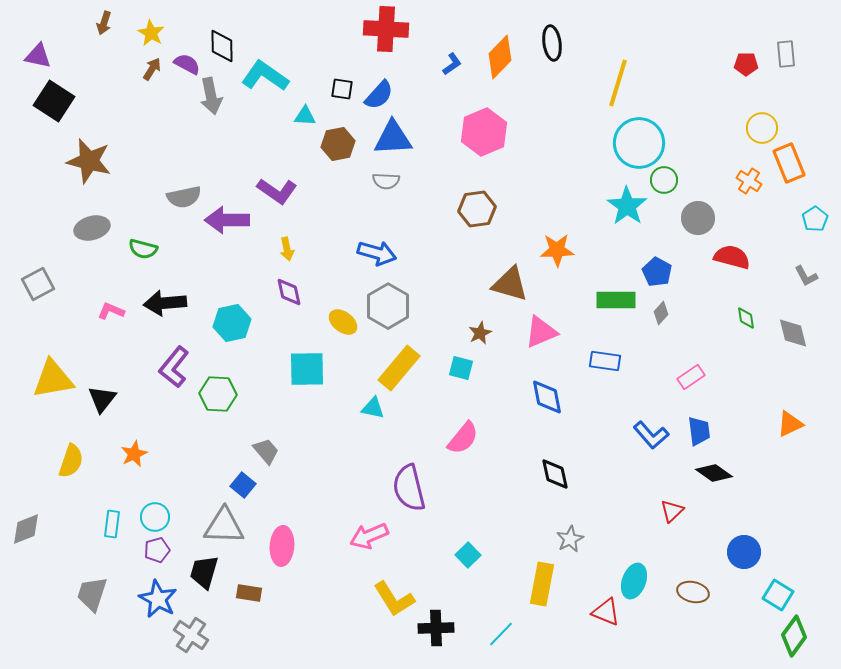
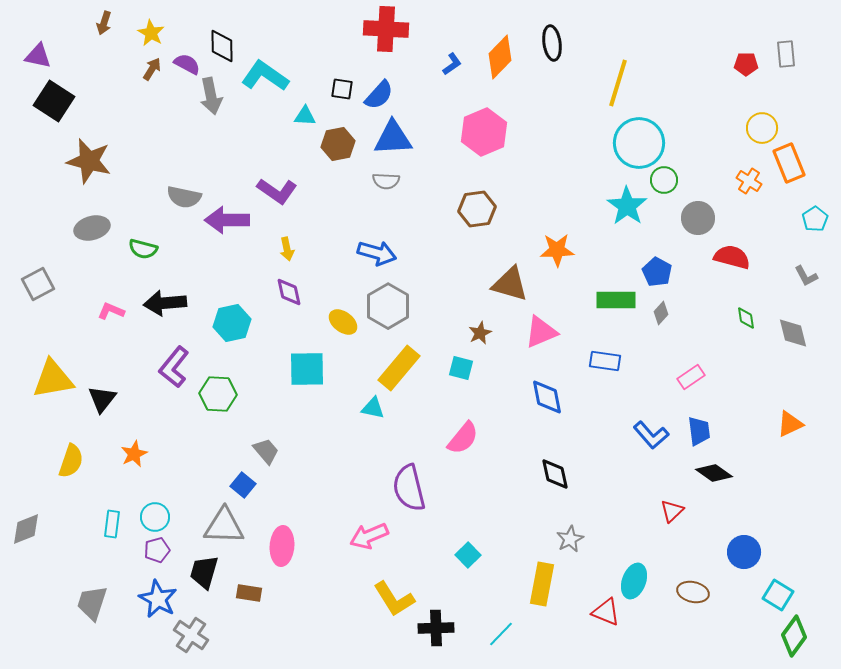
gray semicircle at (184, 197): rotated 24 degrees clockwise
gray trapezoid at (92, 594): moved 9 px down
